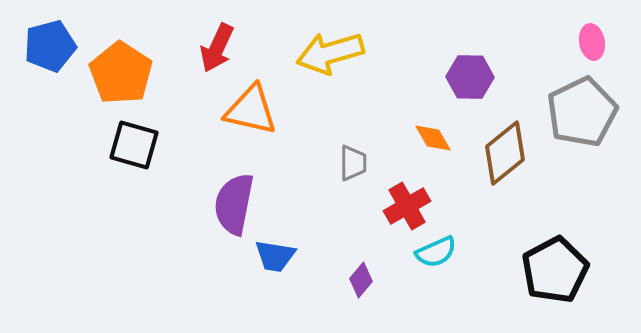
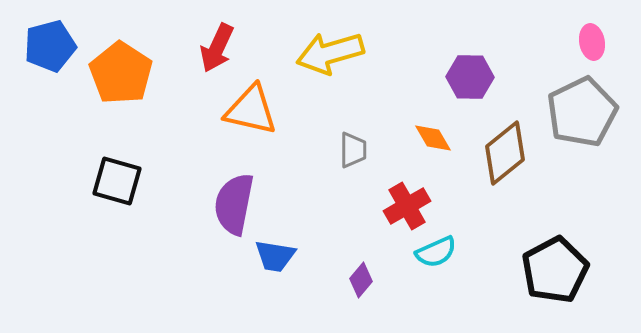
black square: moved 17 px left, 36 px down
gray trapezoid: moved 13 px up
